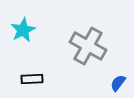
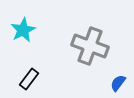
gray cross: moved 2 px right; rotated 9 degrees counterclockwise
black rectangle: moved 3 px left; rotated 50 degrees counterclockwise
